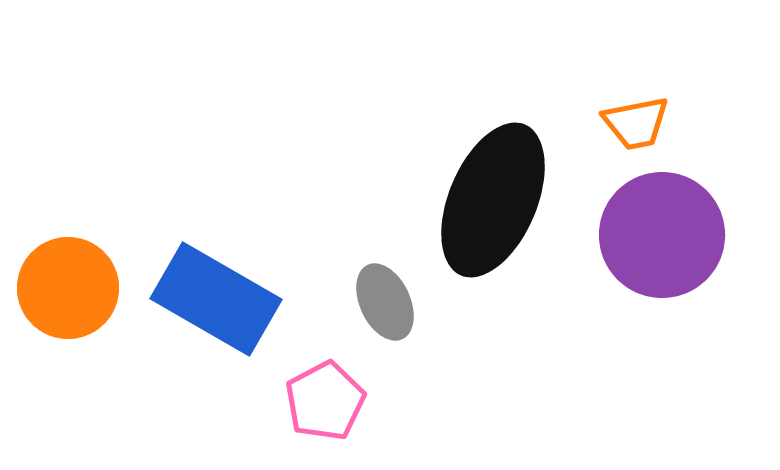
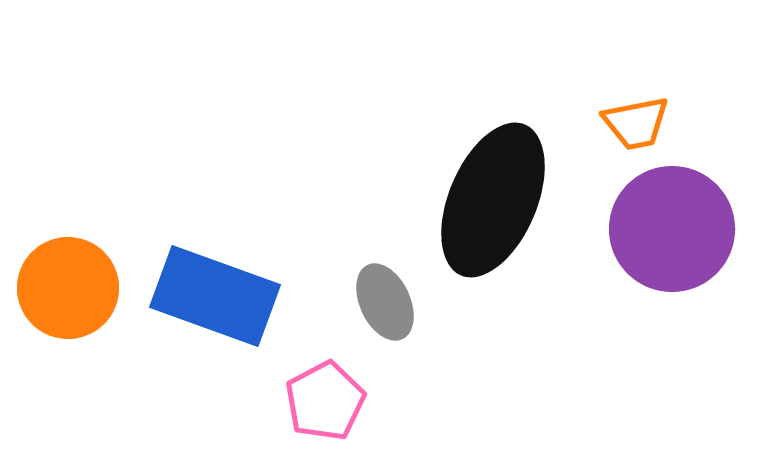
purple circle: moved 10 px right, 6 px up
blue rectangle: moved 1 px left, 3 px up; rotated 10 degrees counterclockwise
